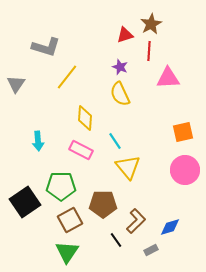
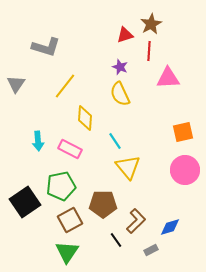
yellow line: moved 2 px left, 9 px down
pink rectangle: moved 11 px left, 1 px up
green pentagon: rotated 12 degrees counterclockwise
